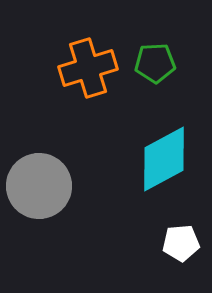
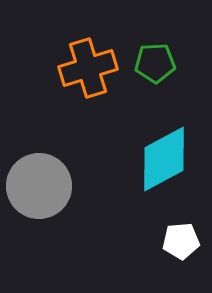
white pentagon: moved 2 px up
